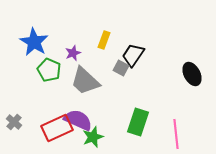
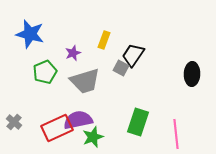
blue star: moved 4 px left, 8 px up; rotated 16 degrees counterclockwise
green pentagon: moved 4 px left, 2 px down; rotated 25 degrees clockwise
black ellipse: rotated 30 degrees clockwise
gray trapezoid: rotated 60 degrees counterclockwise
purple semicircle: rotated 36 degrees counterclockwise
